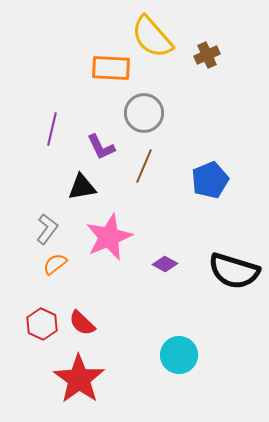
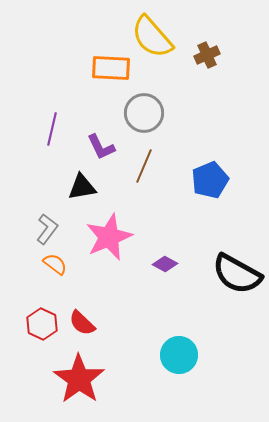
orange semicircle: rotated 75 degrees clockwise
black semicircle: moved 3 px right, 3 px down; rotated 12 degrees clockwise
